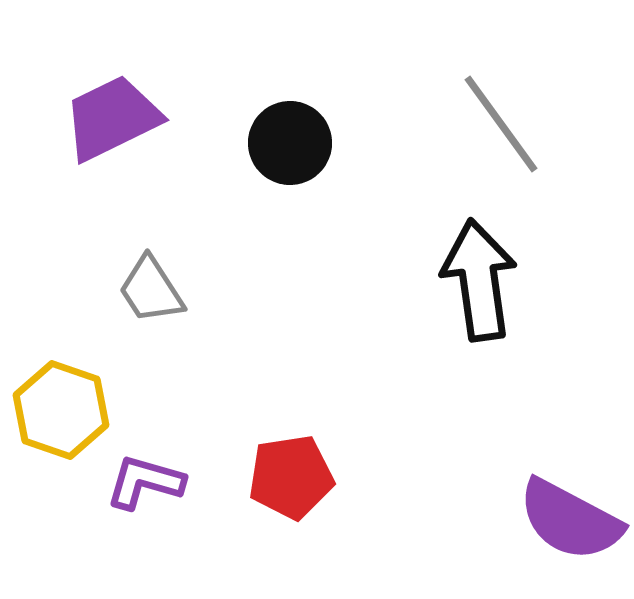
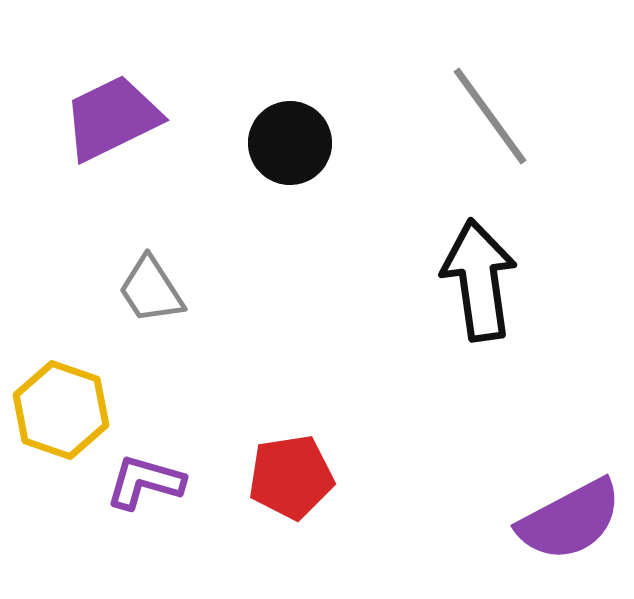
gray line: moved 11 px left, 8 px up
purple semicircle: rotated 56 degrees counterclockwise
